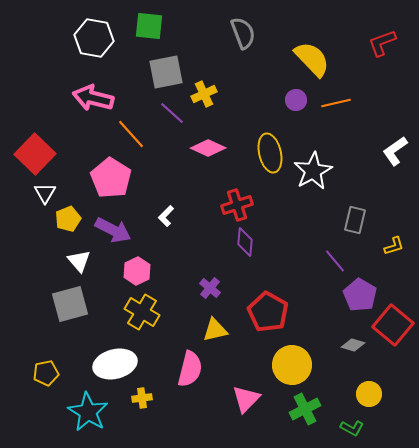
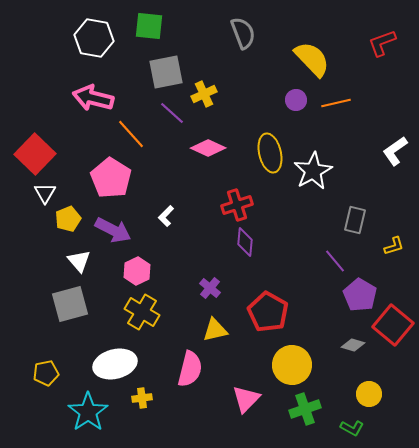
green cross at (305, 409): rotated 8 degrees clockwise
cyan star at (88, 412): rotated 6 degrees clockwise
